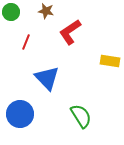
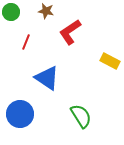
yellow rectangle: rotated 18 degrees clockwise
blue triangle: rotated 12 degrees counterclockwise
